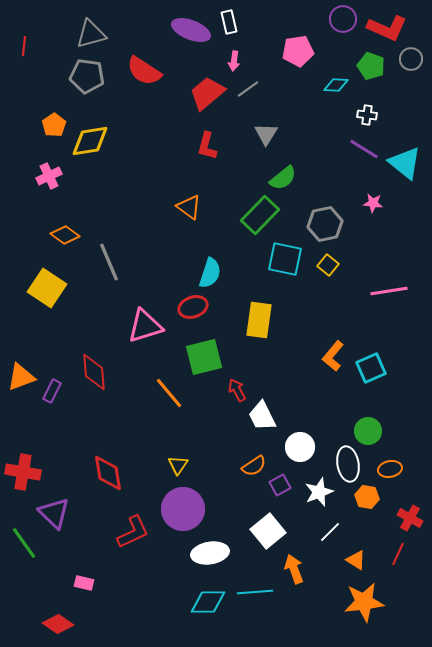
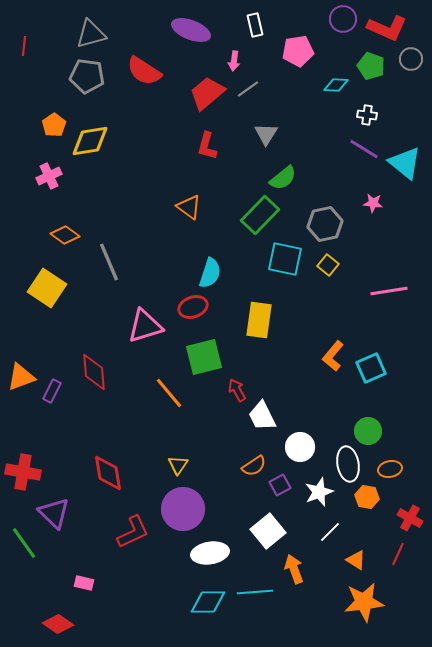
white rectangle at (229, 22): moved 26 px right, 3 px down
